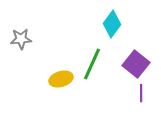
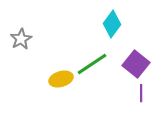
gray star: rotated 25 degrees counterclockwise
green line: rotated 32 degrees clockwise
